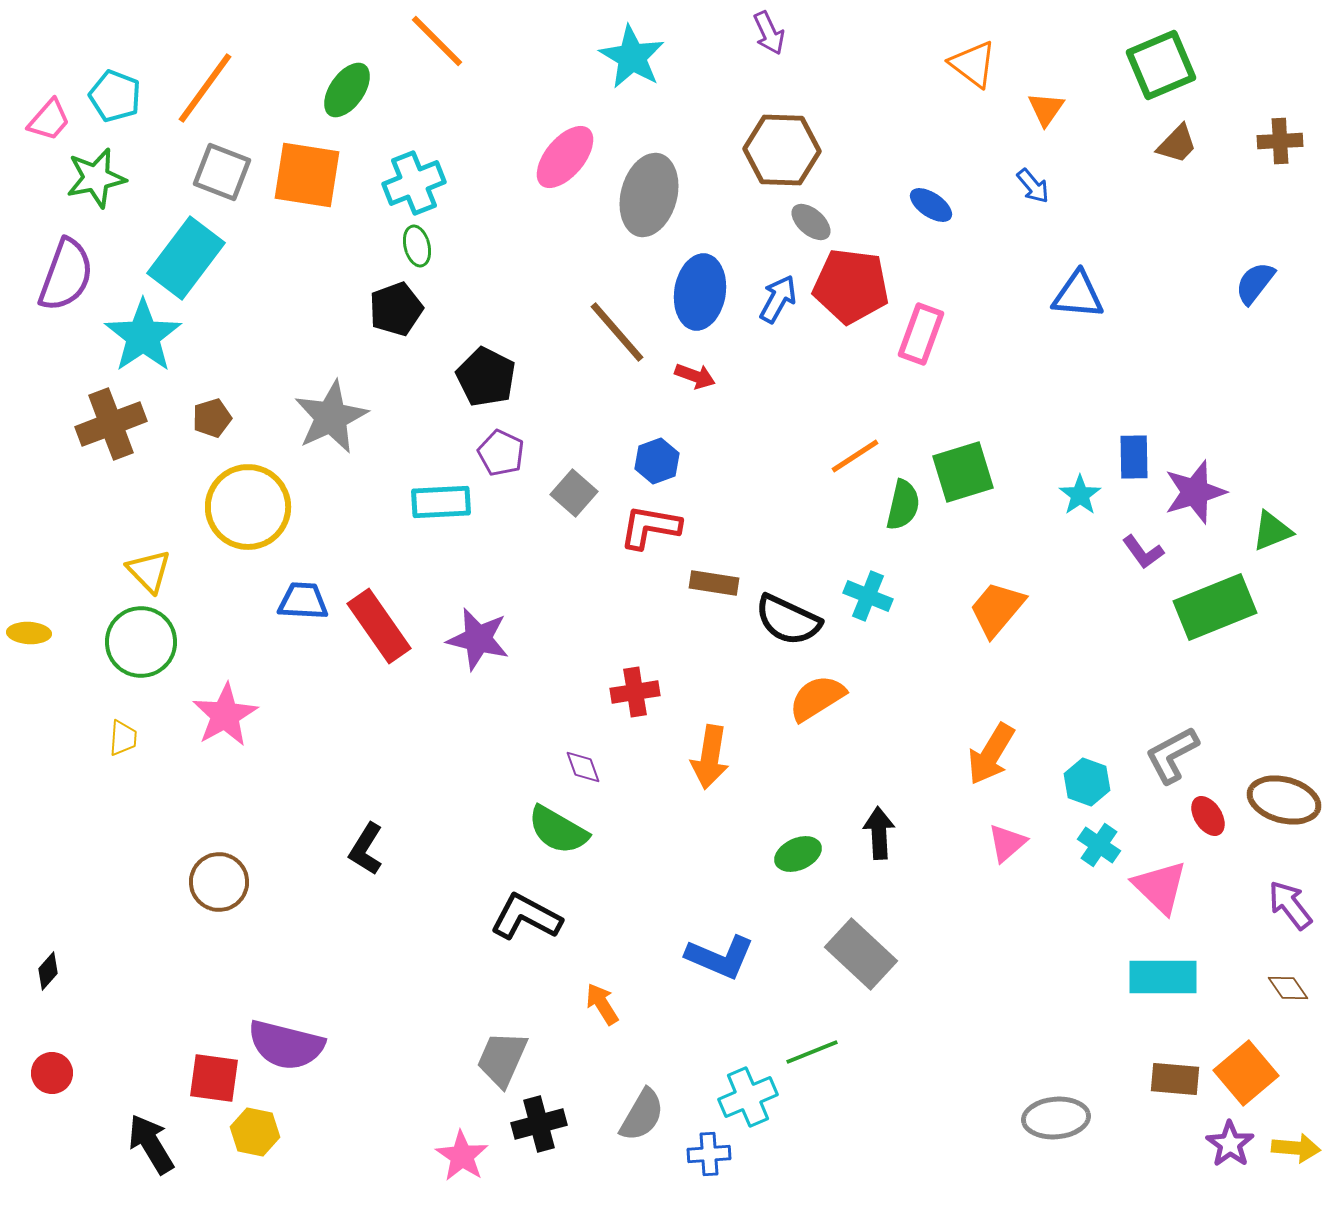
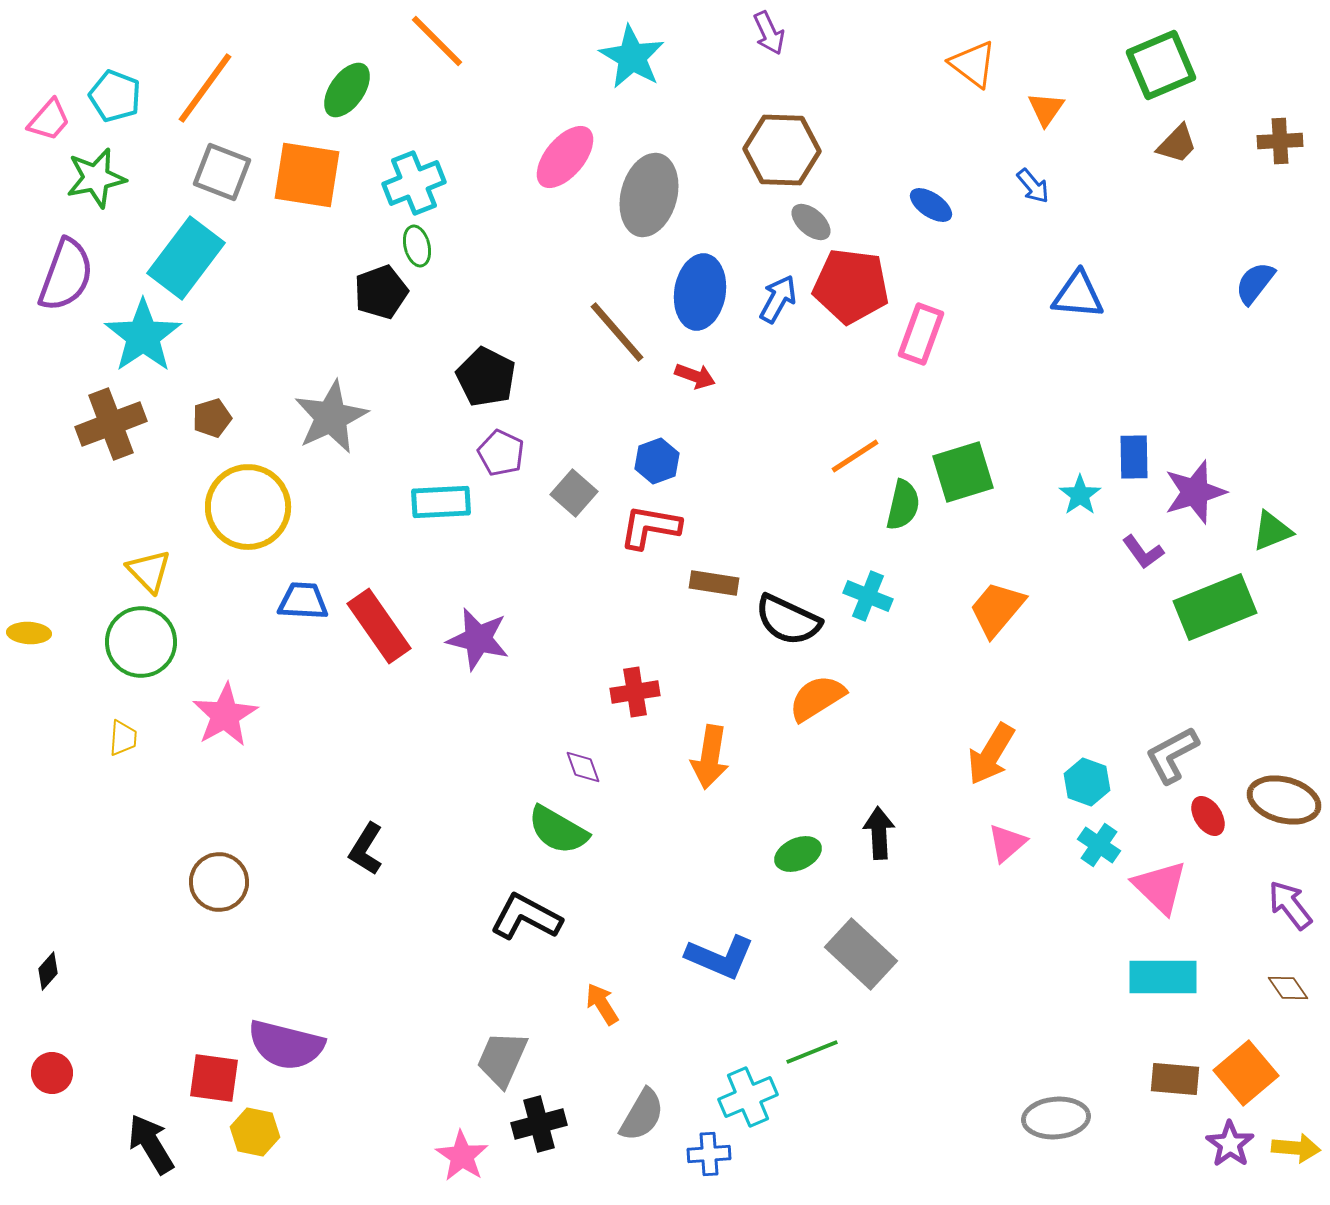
black pentagon at (396, 309): moved 15 px left, 17 px up
